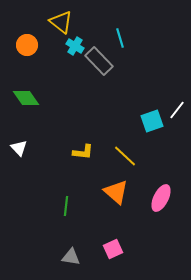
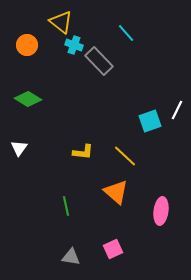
cyan line: moved 6 px right, 5 px up; rotated 24 degrees counterclockwise
cyan cross: moved 1 px left, 1 px up; rotated 12 degrees counterclockwise
green diamond: moved 2 px right, 1 px down; rotated 24 degrees counterclockwise
white line: rotated 12 degrees counterclockwise
cyan square: moved 2 px left
white triangle: rotated 18 degrees clockwise
pink ellipse: moved 13 px down; rotated 20 degrees counterclockwise
green line: rotated 18 degrees counterclockwise
